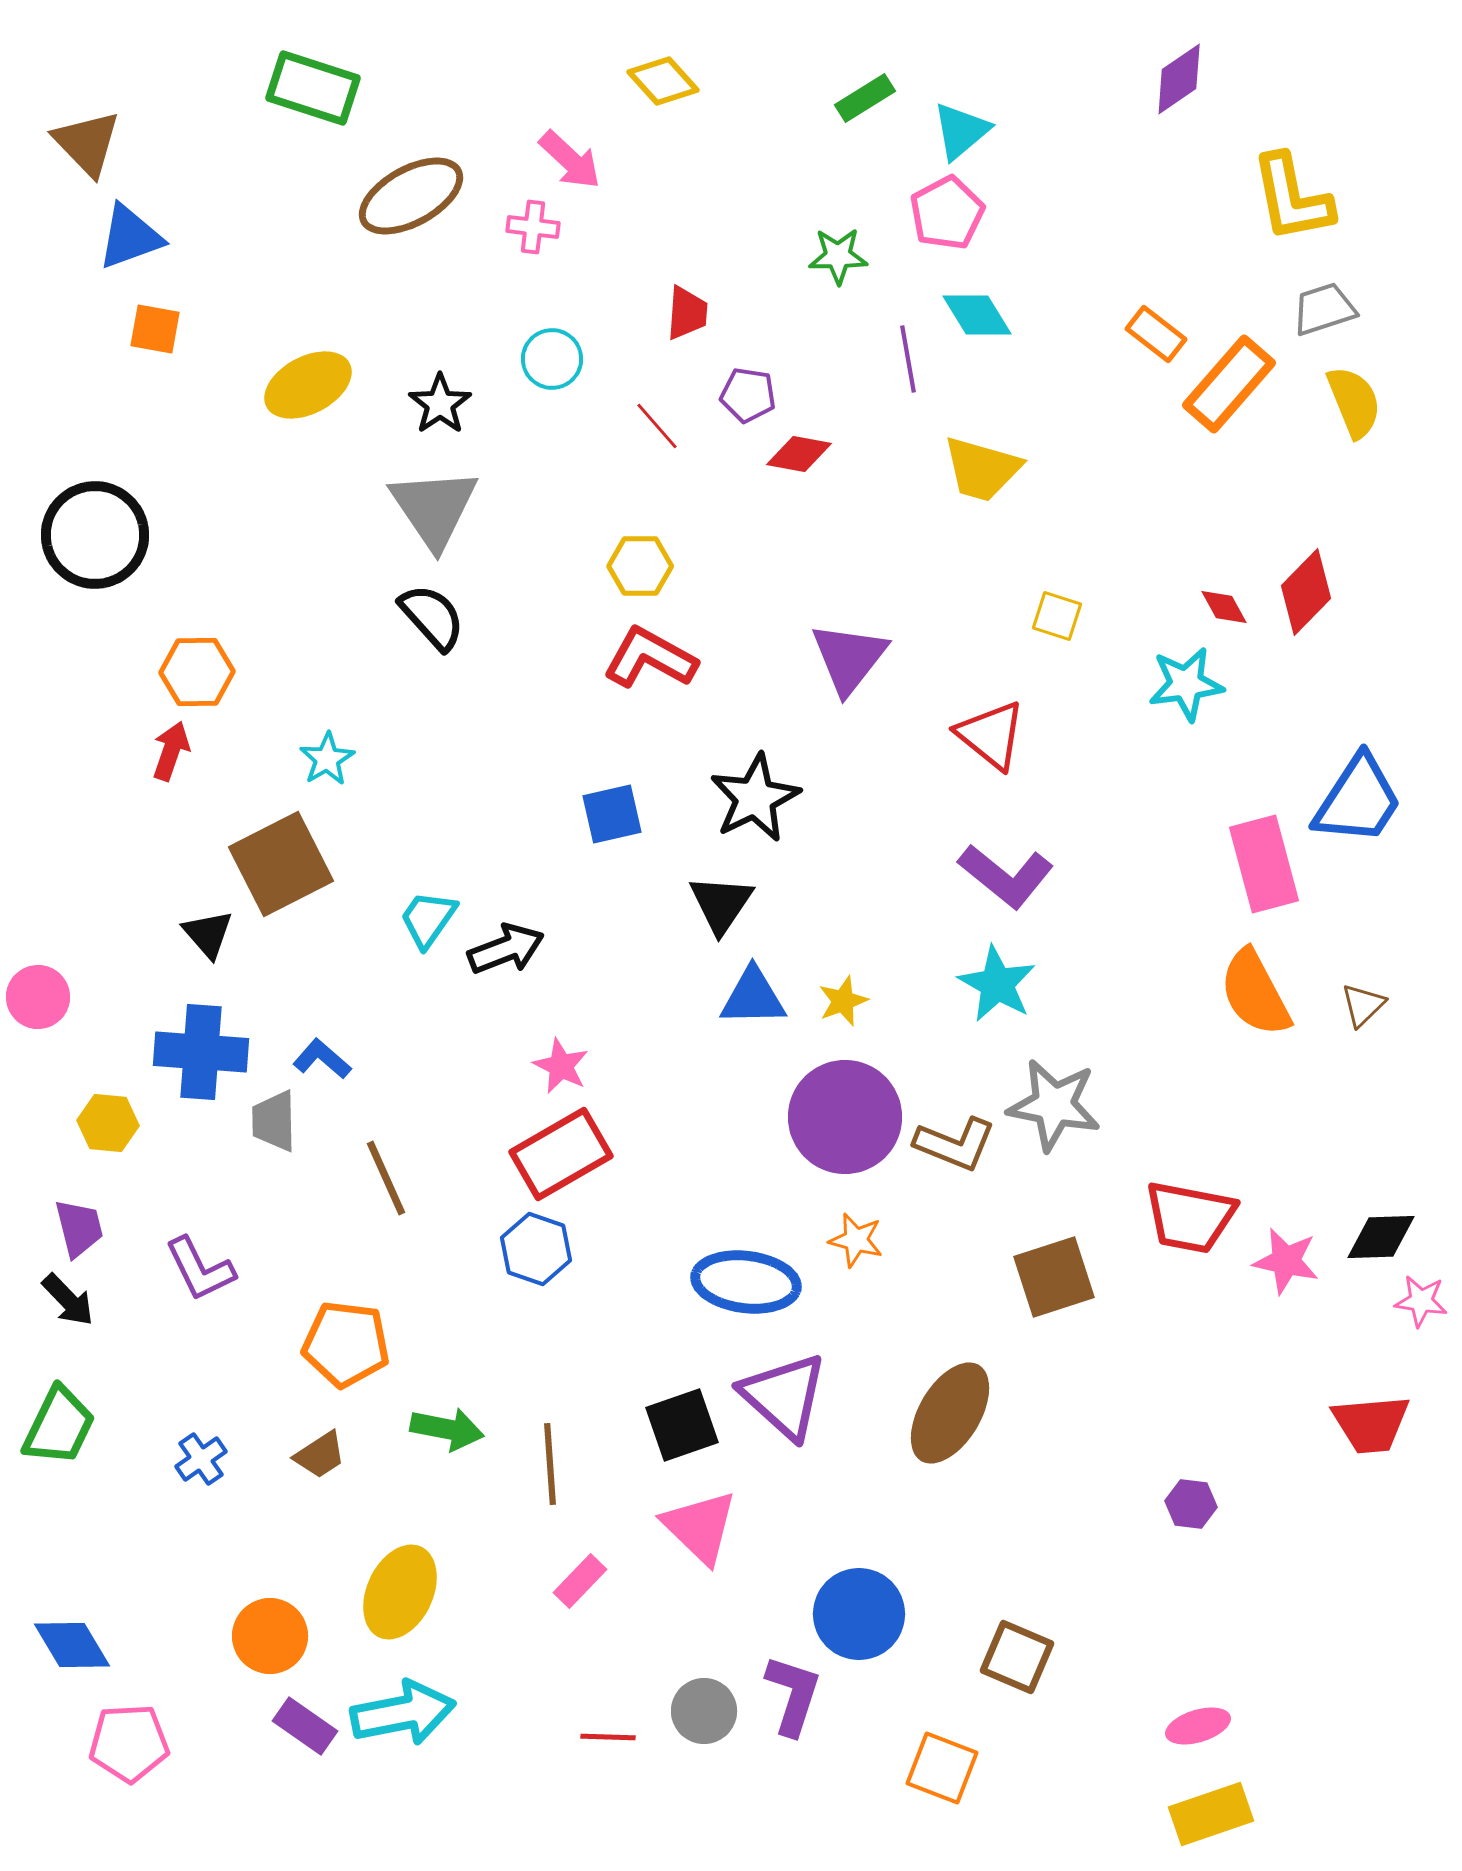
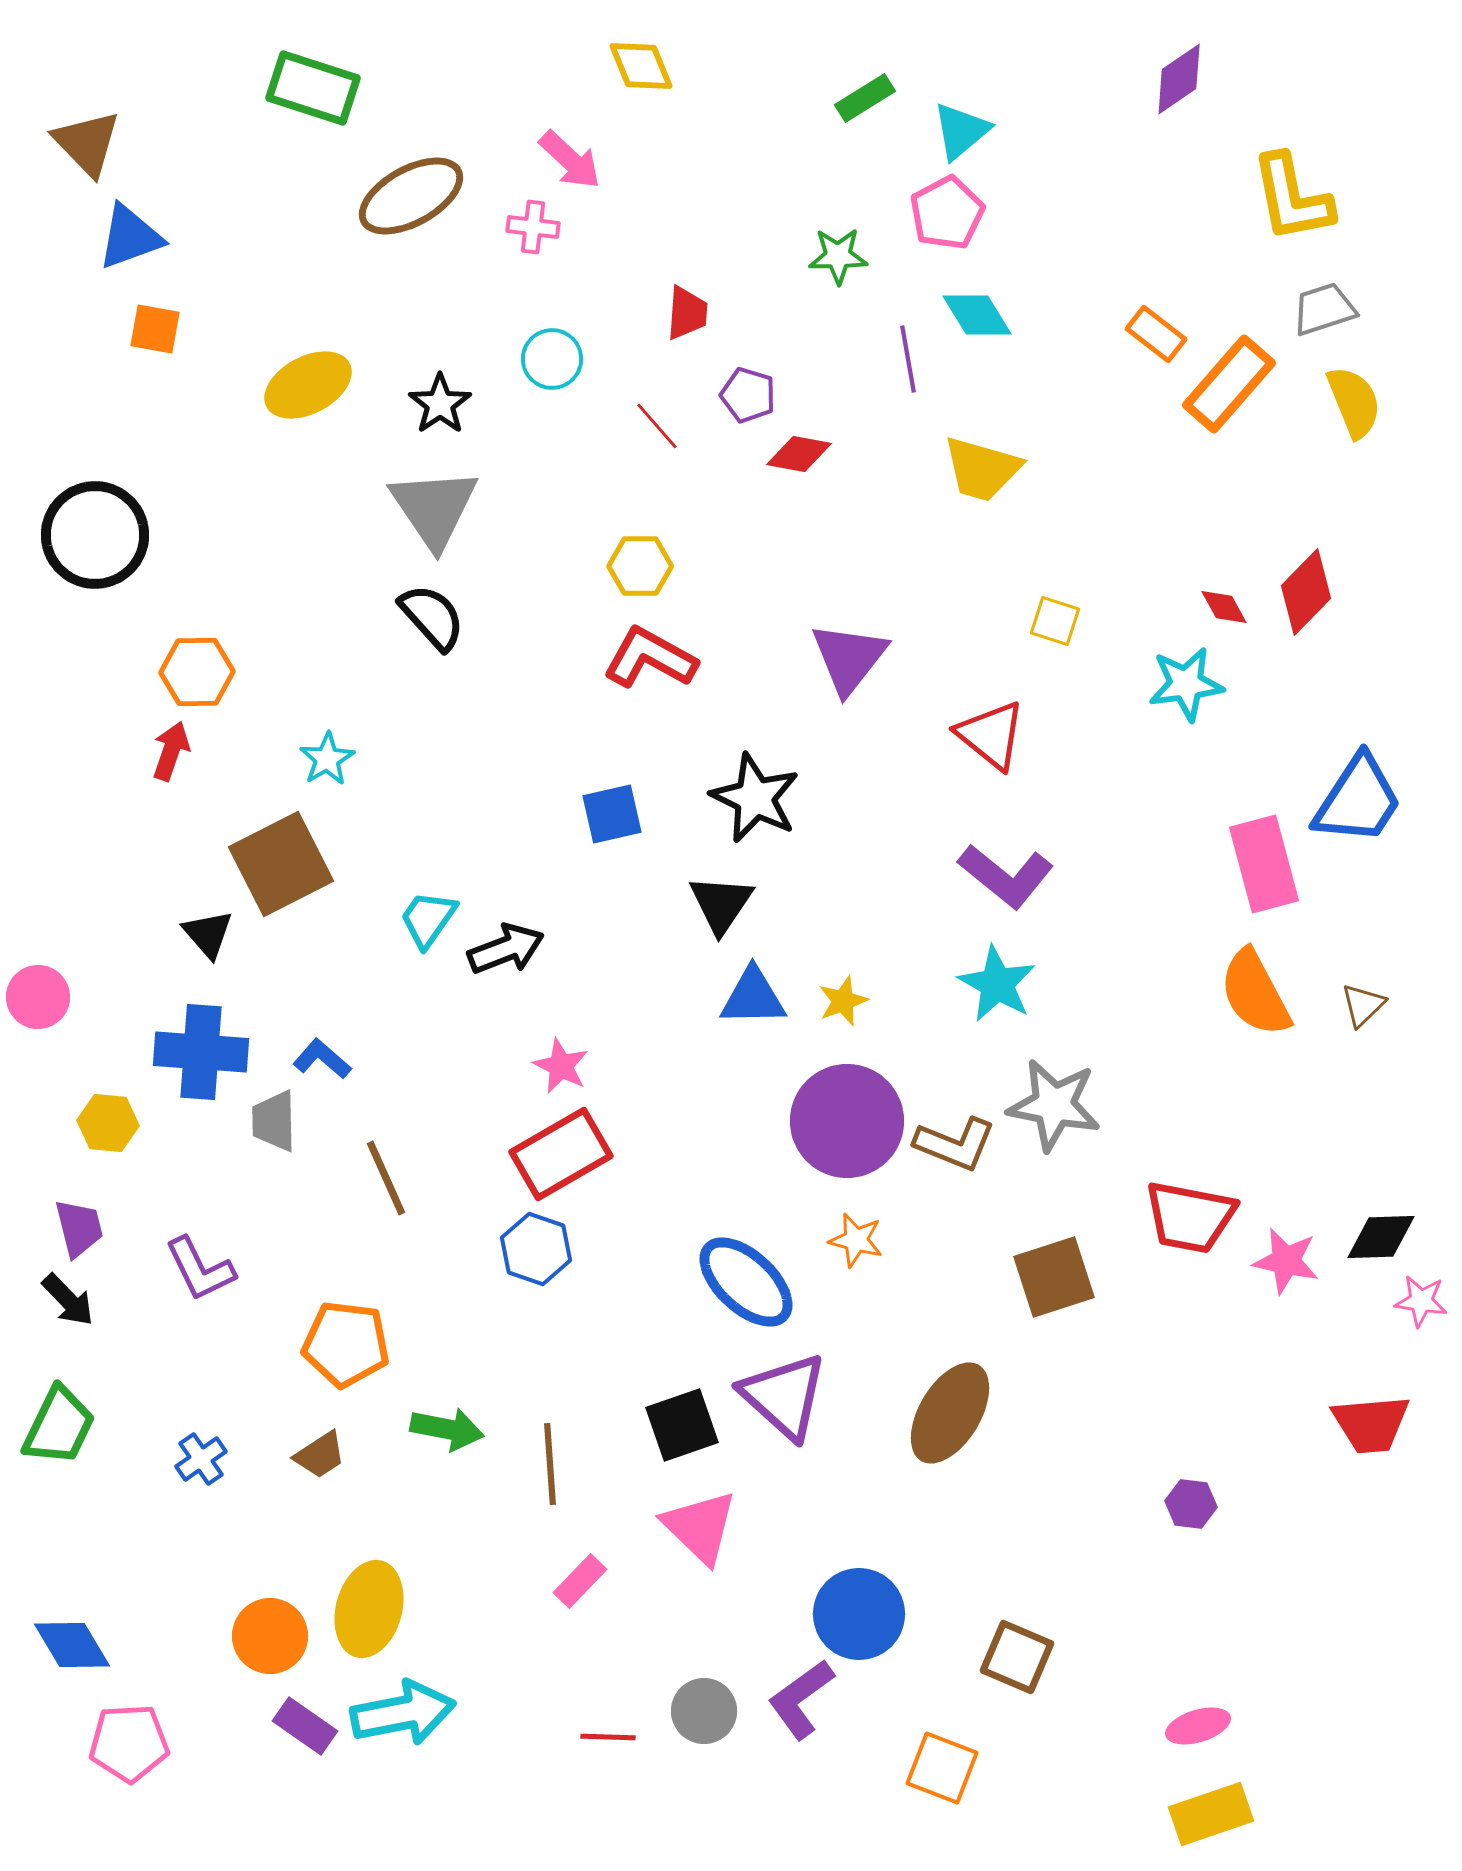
yellow diamond at (663, 81): moved 22 px left, 15 px up; rotated 20 degrees clockwise
purple pentagon at (748, 395): rotated 8 degrees clockwise
yellow square at (1057, 616): moved 2 px left, 5 px down
black star at (755, 798): rotated 20 degrees counterclockwise
purple circle at (845, 1117): moved 2 px right, 4 px down
blue ellipse at (746, 1282): rotated 36 degrees clockwise
yellow ellipse at (400, 1592): moved 31 px left, 17 px down; rotated 10 degrees counterclockwise
purple L-shape at (793, 1695): moved 8 px right, 4 px down; rotated 144 degrees counterclockwise
